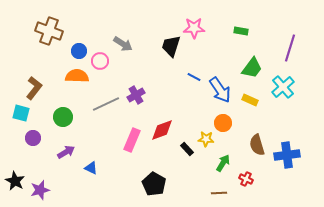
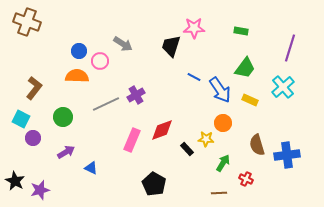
brown cross: moved 22 px left, 9 px up
green trapezoid: moved 7 px left
cyan square: moved 6 px down; rotated 12 degrees clockwise
